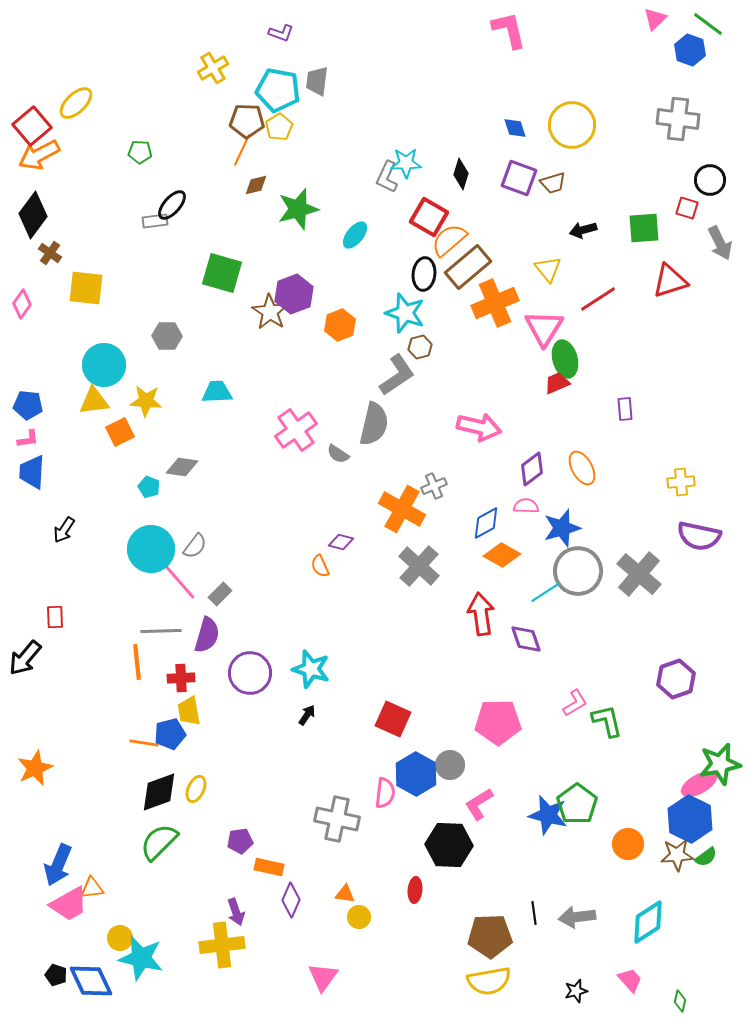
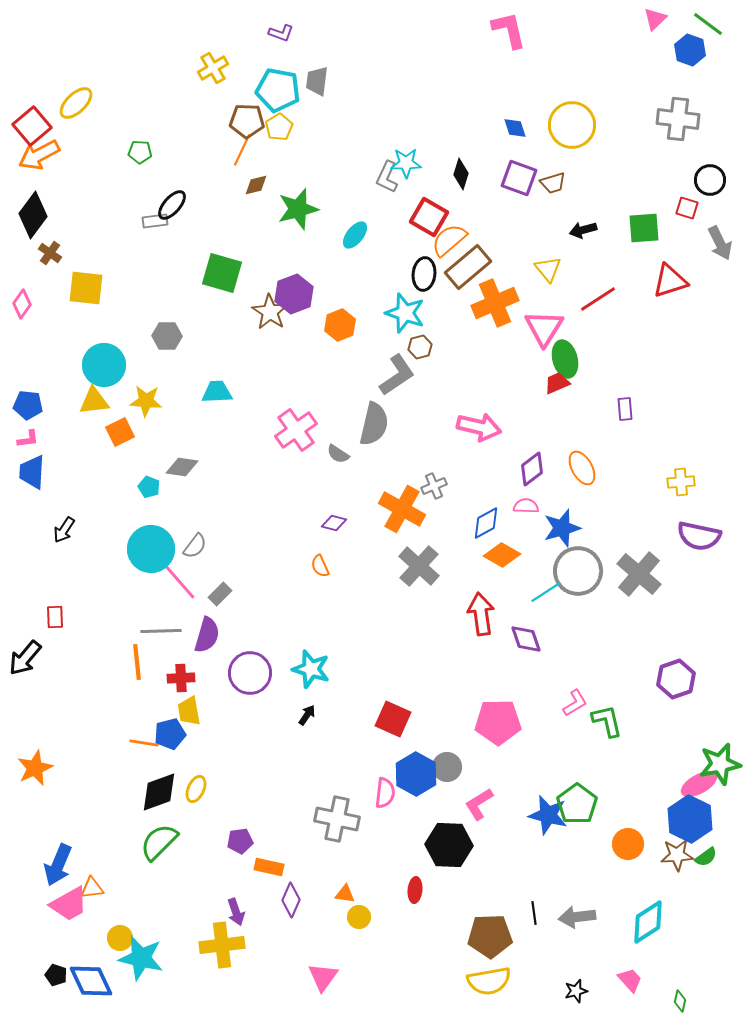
purple diamond at (341, 542): moved 7 px left, 19 px up
gray circle at (450, 765): moved 3 px left, 2 px down
